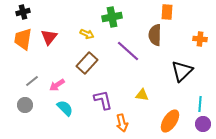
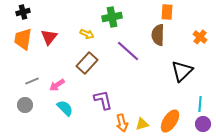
brown semicircle: moved 3 px right
orange cross: moved 2 px up; rotated 32 degrees clockwise
gray line: rotated 16 degrees clockwise
yellow triangle: moved 29 px down; rotated 24 degrees counterclockwise
